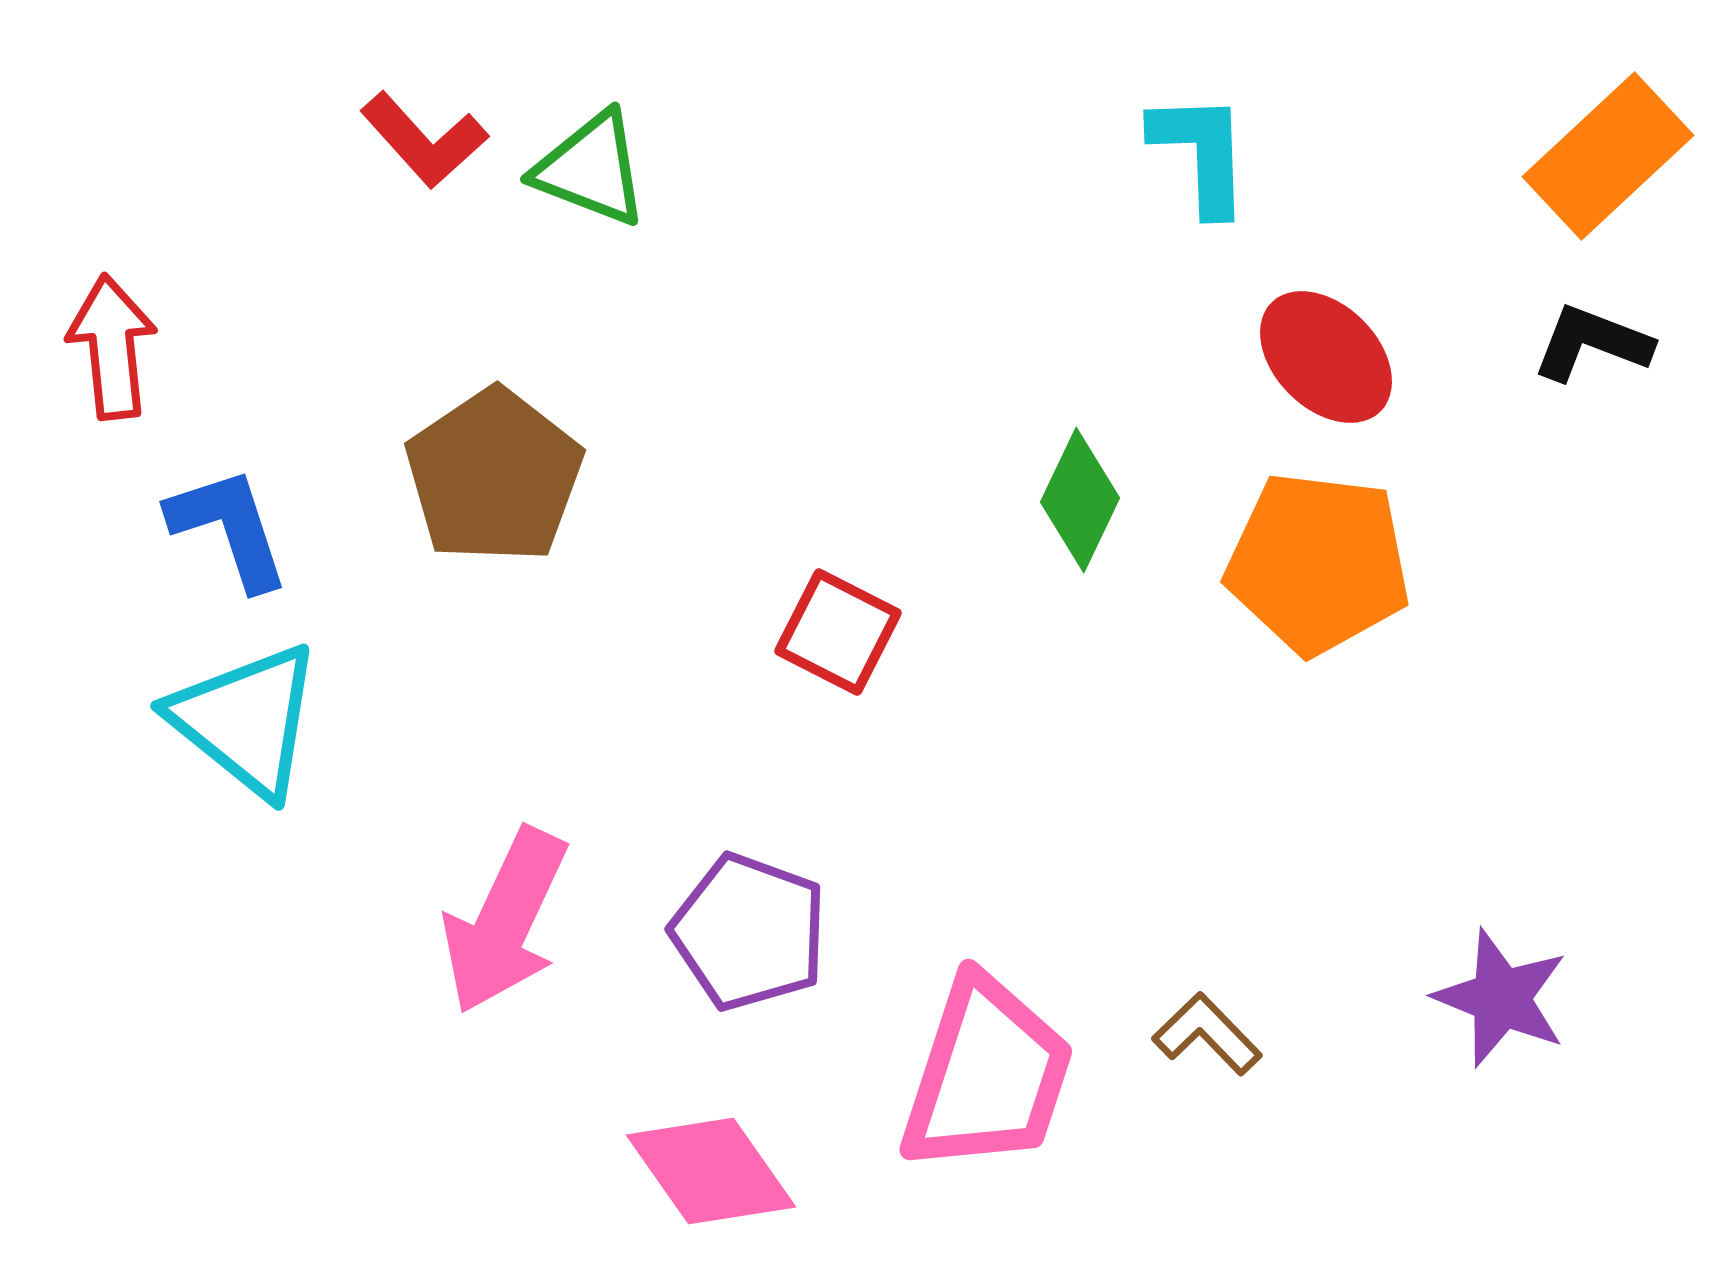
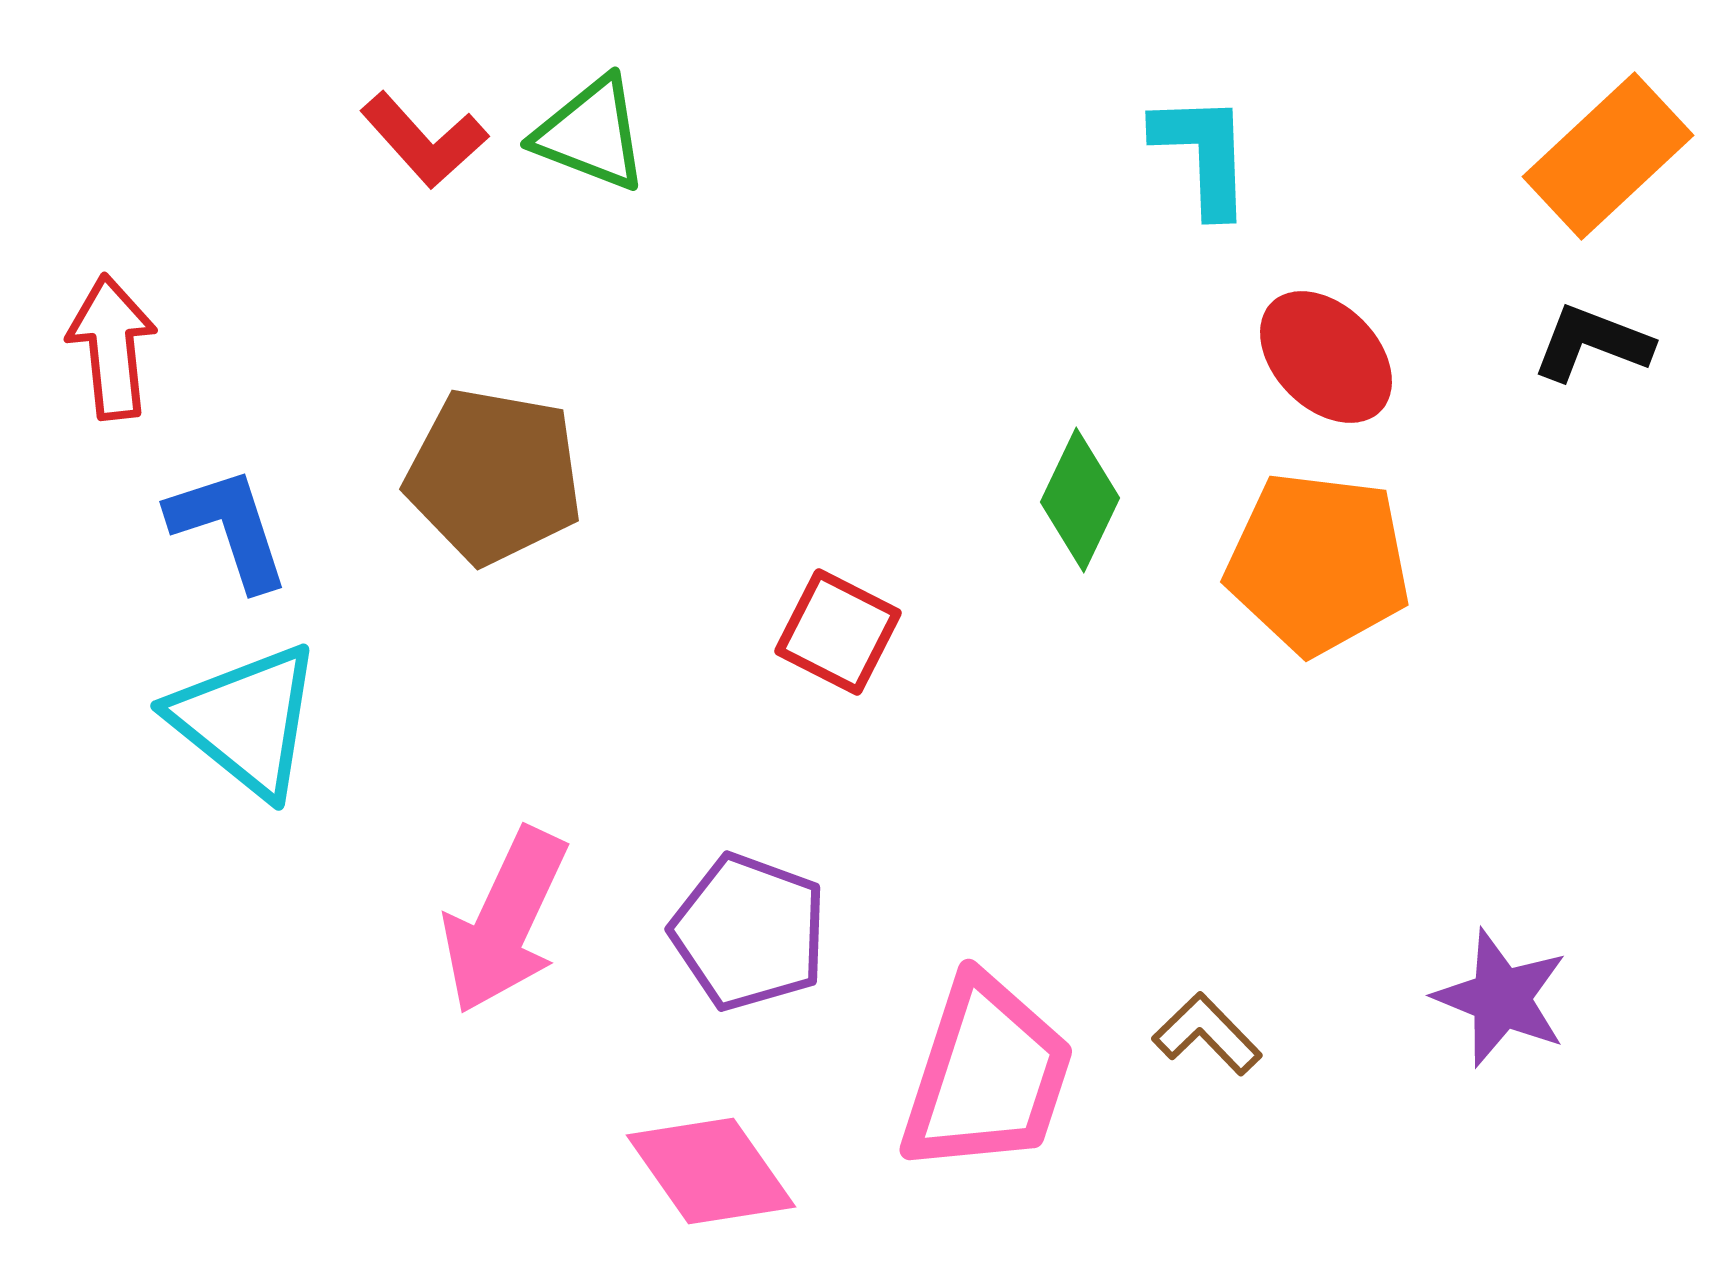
cyan L-shape: moved 2 px right, 1 px down
green triangle: moved 35 px up
brown pentagon: rotated 28 degrees counterclockwise
